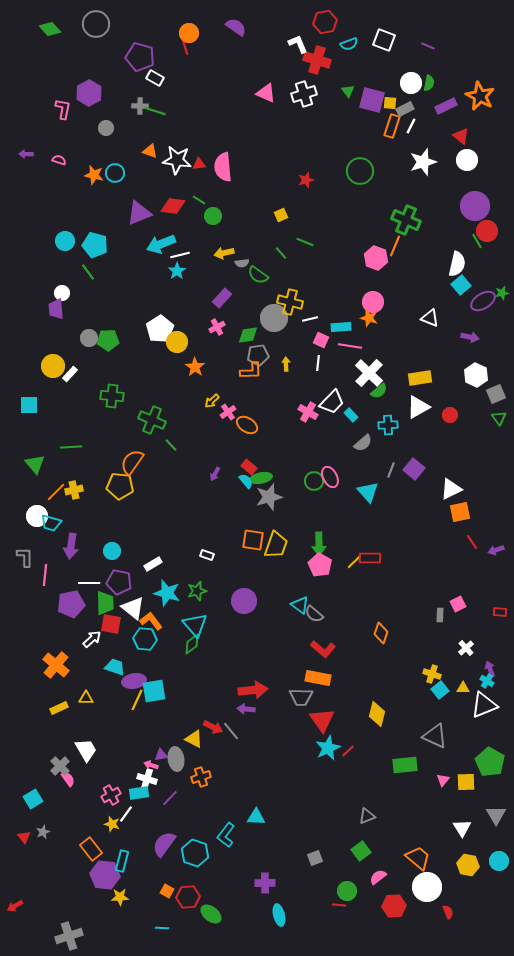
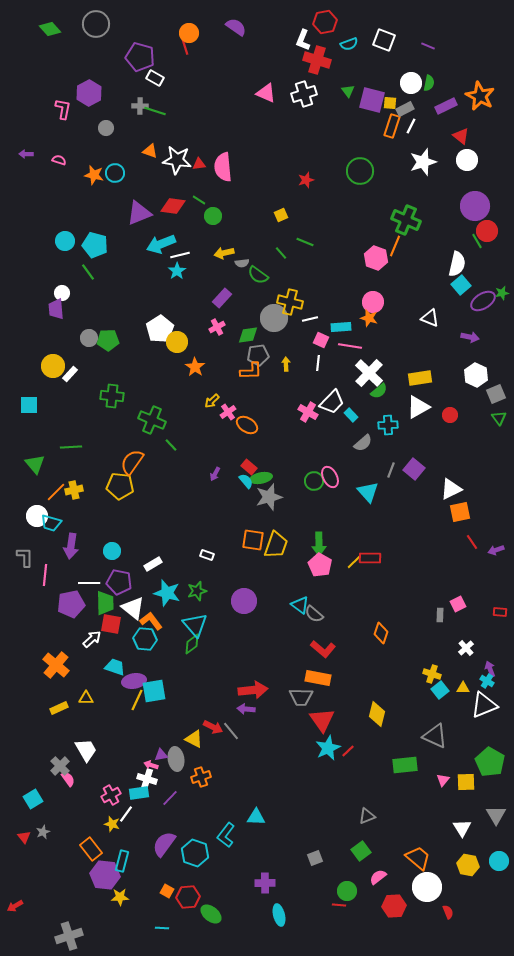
white L-shape at (298, 44): moved 5 px right, 4 px up; rotated 135 degrees counterclockwise
